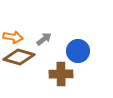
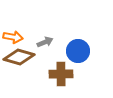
gray arrow: moved 1 px right, 3 px down; rotated 14 degrees clockwise
